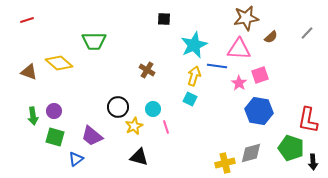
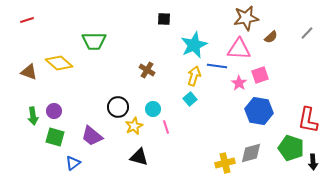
cyan square: rotated 24 degrees clockwise
blue triangle: moved 3 px left, 4 px down
